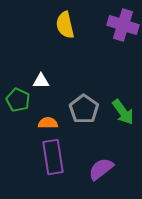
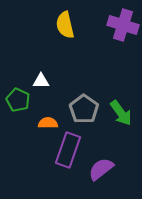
green arrow: moved 2 px left, 1 px down
purple rectangle: moved 15 px right, 7 px up; rotated 28 degrees clockwise
